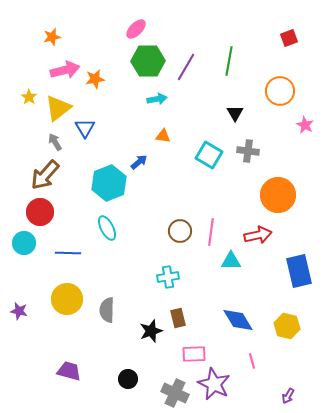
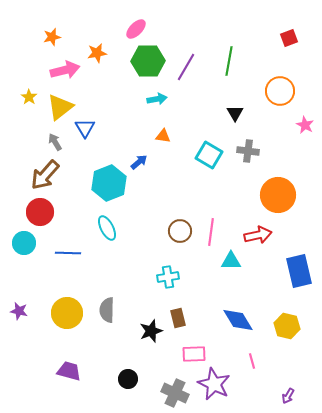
orange star at (95, 79): moved 2 px right, 26 px up
yellow triangle at (58, 108): moved 2 px right, 1 px up
yellow circle at (67, 299): moved 14 px down
